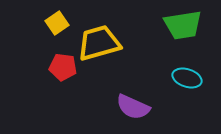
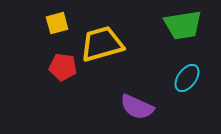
yellow square: rotated 20 degrees clockwise
yellow trapezoid: moved 3 px right, 1 px down
cyan ellipse: rotated 72 degrees counterclockwise
purple semicircle: moved 4 px right
